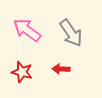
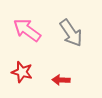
red arrow: moved 11 px down
